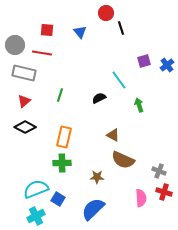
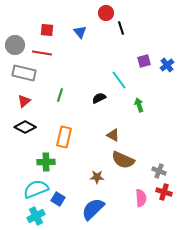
green cross: moved 16 px left, 1 px up
